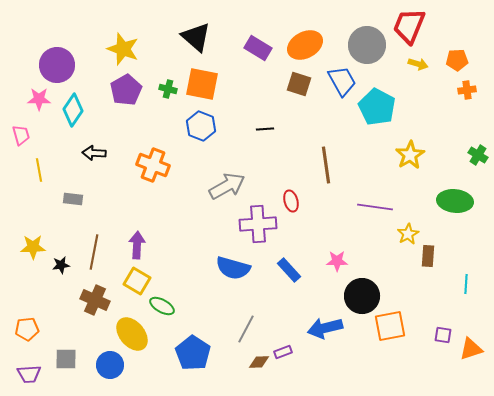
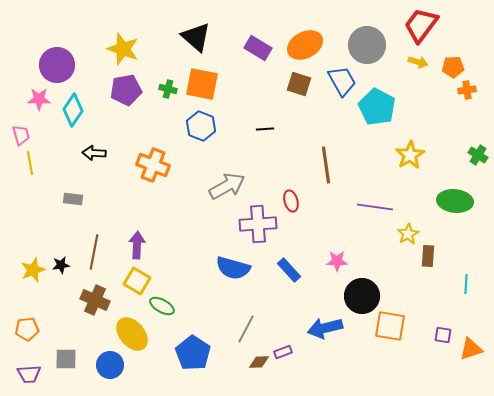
red trapezoid at (409, 26): moved 12 px right, 1 px up; rotated 15 degrees clockwise
orange pentagon at (457, 60): moved 4 px left, 7 px down
yellow arrow at (418, 64): moved 2 px up
purple pentagon at (126, 90): rotated 20 degrees clockwise
yellow line at (39, 170): moved 9 px left, 7 px up
yellow star at (33, 247): moved 23 px down; rotated 20 degrees counterclockwise
orange square at (390, 326): rotated 20 degrees clockwise
